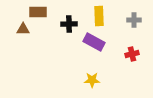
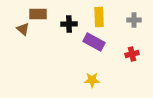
brown rectangle: moved 2 px down
yellow rectangle: moved 1 px down
brown triangle: rotated 40 degrees clockwise
